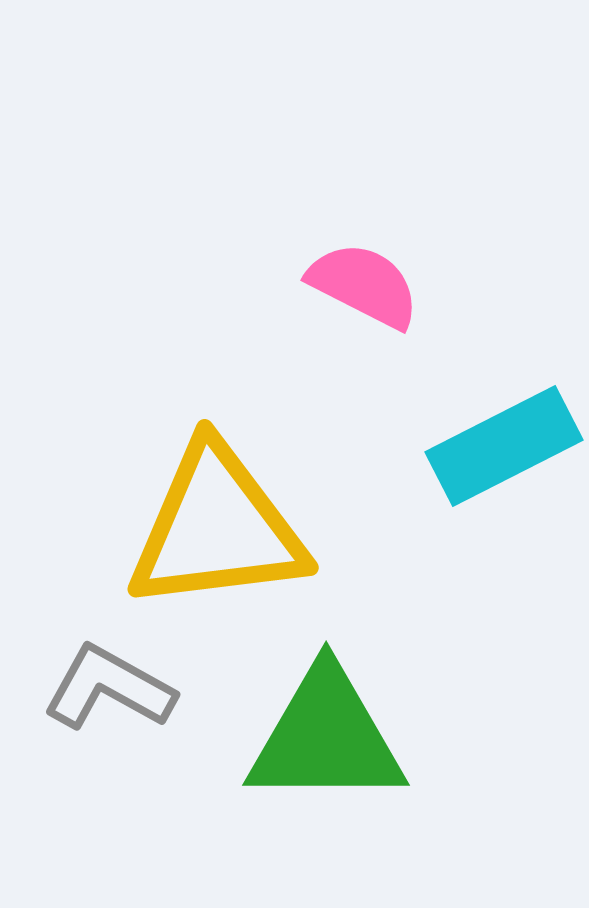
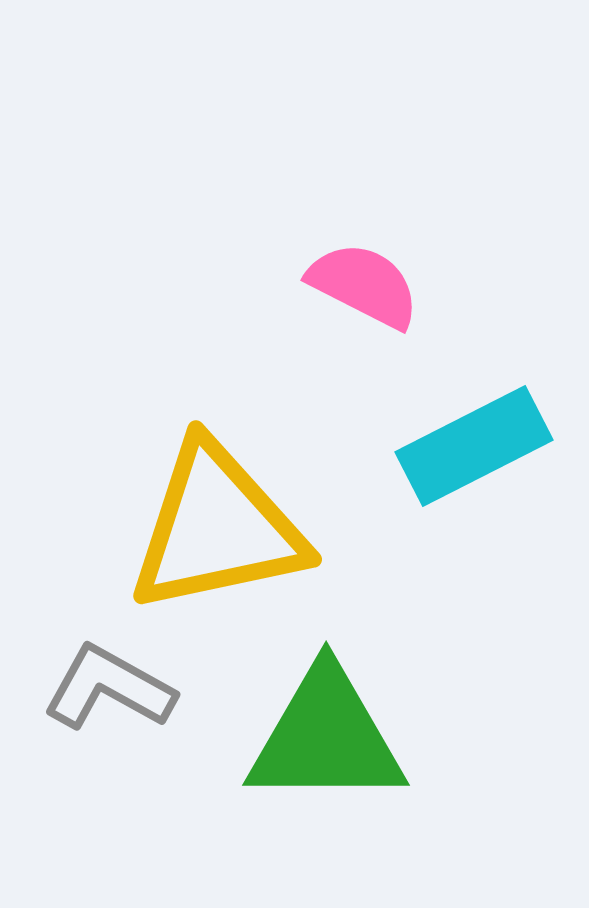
cyan rectangle: moved 30 px left
yellow triangle: rotated 5 degrees counterclockwise
